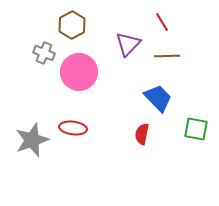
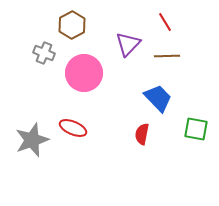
red line: moved 3 px right
pink circle: moved 5 px right, 1 px down
red ellipse: rotated 16 degrees clockwise
